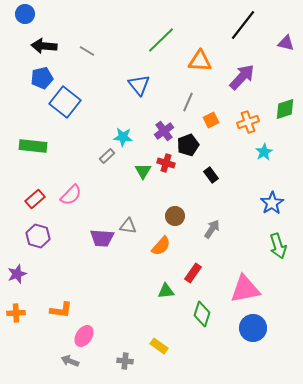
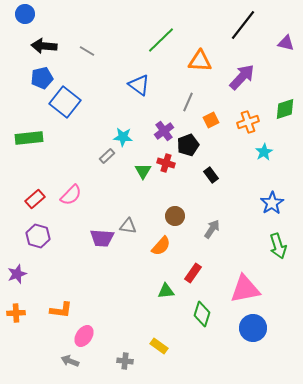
blue triangle at (139, 85): rotated 15 degrees counterclockwise
green rectangle at (33, 146): moved 4 px left, 8 px up; rotated 12 degrees counterclockwise
